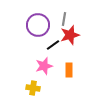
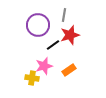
gray line: moved 4 px up
orange rectangle: rotated 56 degrees clockwise
yellow cross: moved 1 px left, 10 px up
